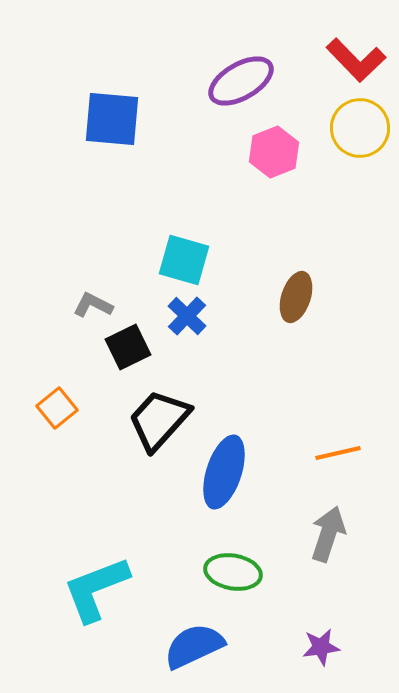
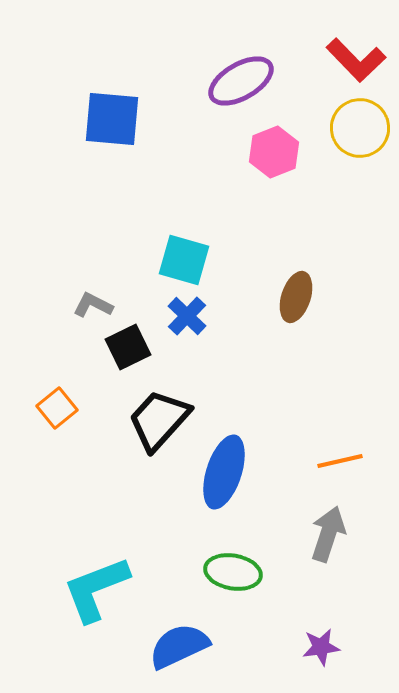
orange line: moved 2 px right, 8 px down
blue semicircle: moved 15 px left
